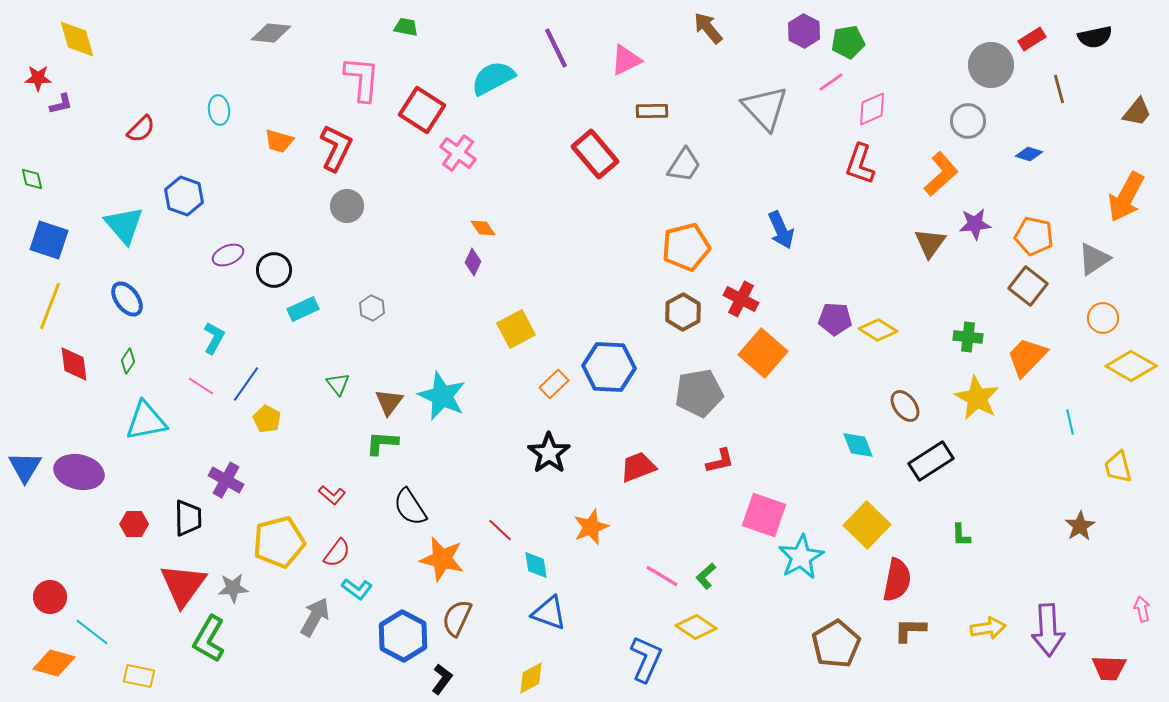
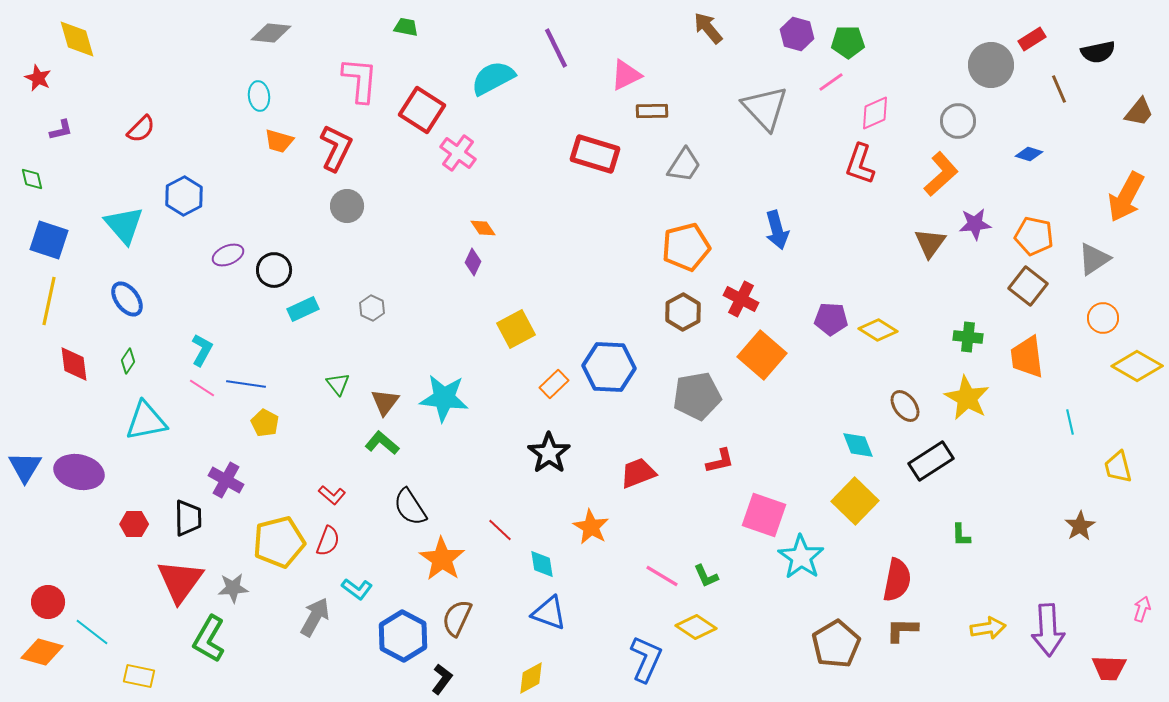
purple hexagon at (804, 31): moved 7 px left, 3 px down; rotated 12 degrees counterclockwise
black semicircle at (1095, 37): moved 3 px right, 15 px down
green pentagon at (848, 42): rotated 8 degrees clockwise
pink triangle at (626, 60): moved 15 px down
red star at (38, 78): rotated 24 degrees clockwise
pink L-shape at (362, 79): moved 2 px left, 1 px down
brown line at (1059, 89): rotated 8 degrees counterclockwise
purple L-shape at (61, 104): moved 26 px down
pink diamond at (872, 109): moved 3 px right, 4 px down
cyan ellipse at (219, 110): moved 40 px right, 14 px up
brown trapezoid at (1137, 112): moved 2 px right
gray circle at (968, 121): moved 10 px left
red rectangle at (595, 154): rotated 33 degrees counterclockwise
blue hexagon at (184, 196): rotated 12 degrees clockwise
blue arrow at (781, 230): moved 4 px left; rotated 9 degrees clockwise
yellow line at (50, 306): moved 1 px left, 5 px up; rotated 9 degrees counterclockwise
purple pentagon at (835, 319): moved 4 px left
cyan L-shape at (214, 338): moved 12 px left, 12 px down
orange square at (763, 353): moved 1 px left, 2 px down
orange trapezoid at (1027, 357): rotated 51 degrees counterclockwise
yellow diamond at (1131, 366): moved 6 px right
blue line at (246, 384): rotated 63 degrees clockwise
pink line at (201, 386): moved 1 px right, 2 px down
gray pentagon at (699, 393): moved 2 px left, 3 px down
cyan star at (442, 396): moved 2 px right, 2 px down; rotated 18 degrees counterclockwise
yellow star at (977, 398): moved 10 px left
brown triangle at (389, 402): moved 4 px left
yellow pentagon at (267, 419): moved 2 px left, 4 px down
green L-shape at (382, 443): rotated 36 degrees clockwise
red trapezoid at (638, 467): moved 6 px down
yellow square at (867, 525): moved 12 px left, 24 px up
orange star at (591, 527): rotated 21 degrees counterclockwise
red semicircle at (337, 553): moved 9 px left, 12 px up; rotated 16 degrees counterclockwise
cyan star at (801, 557): rotated 9 degrees counterclockwise
orange star at (442, 559): rotated 21 degrees clockwise
cyan diamond at (536, 565): moved 6 px right, 1 px up
green L-shape at (706, 576): rotated 72 degrees counterclockwise
red triangle at (183, 585): moved 3 px left, 4 px up
red circle at (50, 597): moved 2 px left, 5 px down
pink arrow at (1142, 609): rotated 30 degrees clockwise
brown L-shape at (910, 630): moved 8 px left
orange diamond at (54, 663): moved 12 px left, 11 px up
